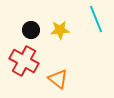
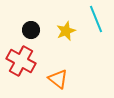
yellow star: moved 6 px right, 1 px down; rotated 18 degrees counterclockwise
red cross: moved 3 px left
